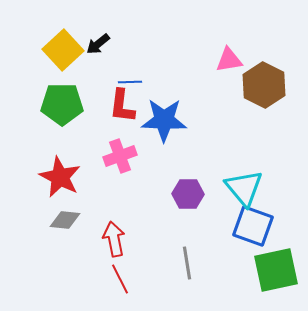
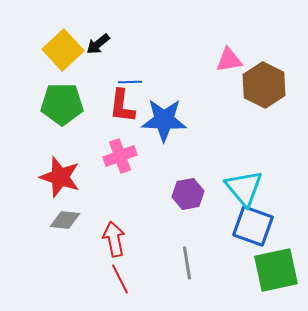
red star: rotated 9 degrees counterclockwise
purple hexagon: rotated 12 degrees counterclockwise
